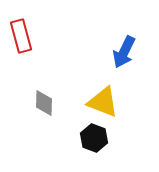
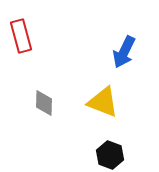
black hexagon: moved 16 px right, 17 px down
